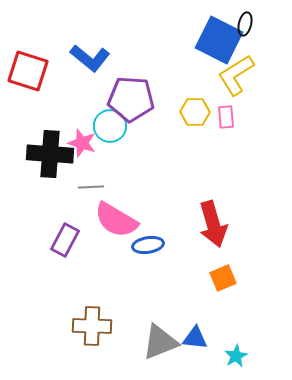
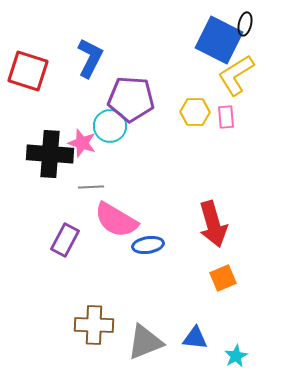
blue L-shape: rotated 102 degrees counterclockwise
brown cross: moved 2 px right, 1 px up
gray triangle: moved 15 px left
